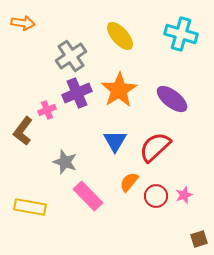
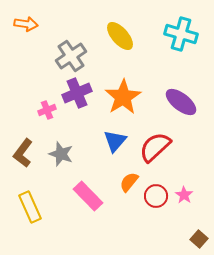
orange arrow: moved 3 px right, 1 px down
orange star: moved 4 px right, 7 px down
purple ellipse: moved 9 px right, 3 px down
brown L-shape: moved 22 px down
blue triangle: rotated 10 degrees clockwise
gray star: moved 4 px left, 8 px up
pink star: rotated 18 degrees counterclockwise
yellow rectangle: rotated 56 degrees clockwise
brown square: rotated 30 degrees counterclockwise
